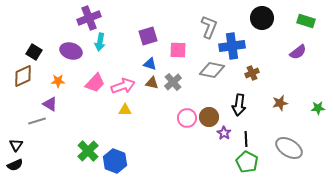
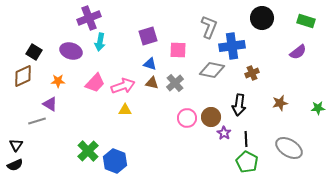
gray cross: moved 2 px right, 1 px down
brown circle: moved 2 px right
